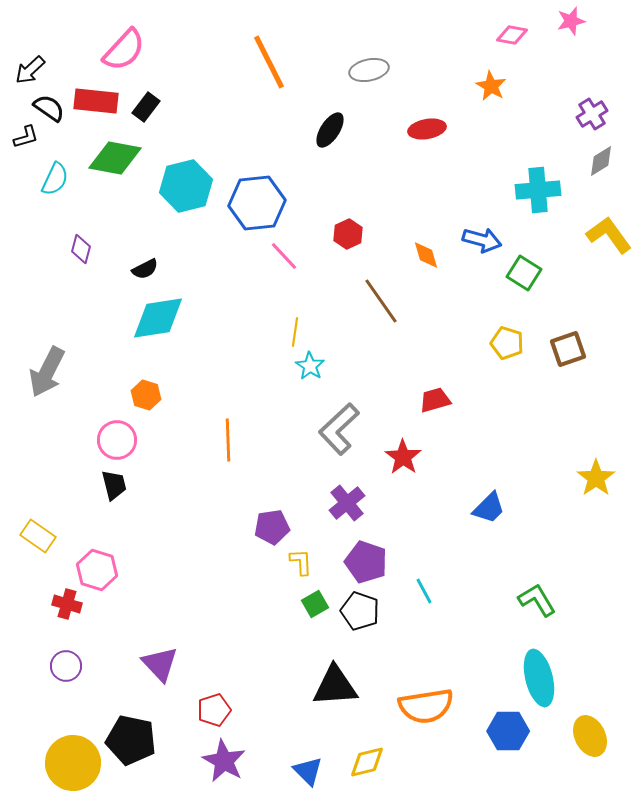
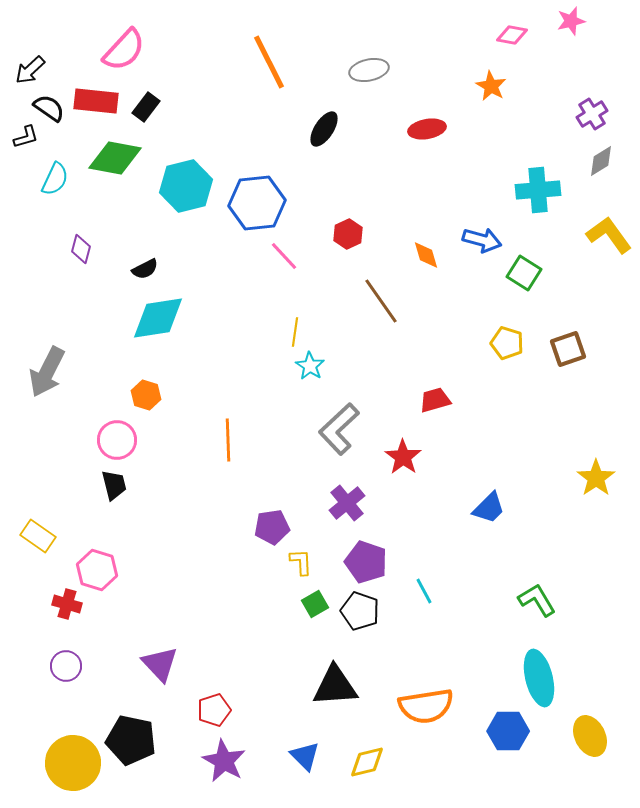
black ellipse at (330, 130): moved 6 px left, 1 px up
blue triangle at (308, 771): moved 3 px left, 15 px up
